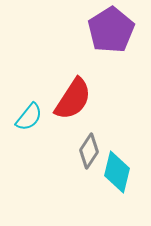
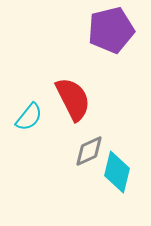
purple pentagon: rotated 18 degrees clockwise
red semicircle: rotated 60 degrees counterclockwise
gray diamond: rotated 32 degrees clockwise
